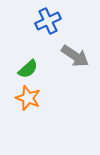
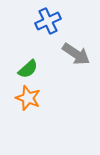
gray arrow: moved 1 px right, 2 px up
